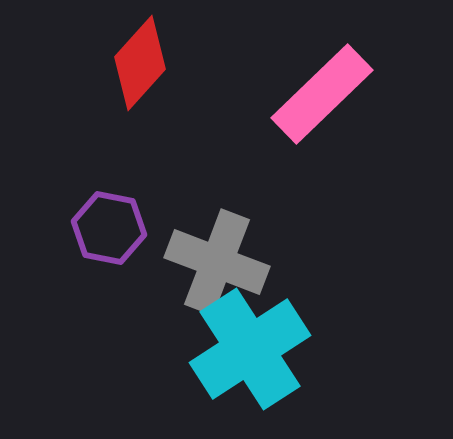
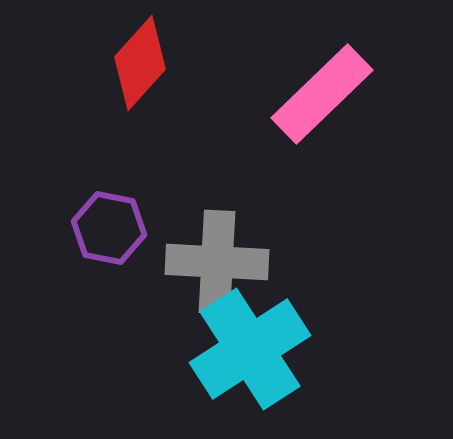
gray cross: rotated 18 degrees counterclockwise
